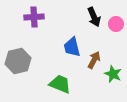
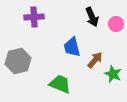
black arrow: moved 2 px left
brown arrow: moved 1 px right; rotated 12 degrees clockwise
